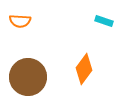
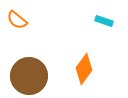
orange semicircle: moved 3 px left, 1 px up; rotated 35 degrees clockwise
brown circle: moved 1 px right, 1 px up
